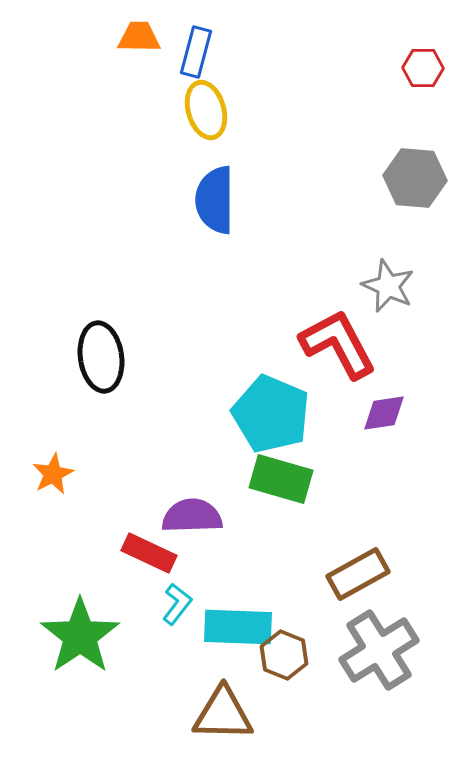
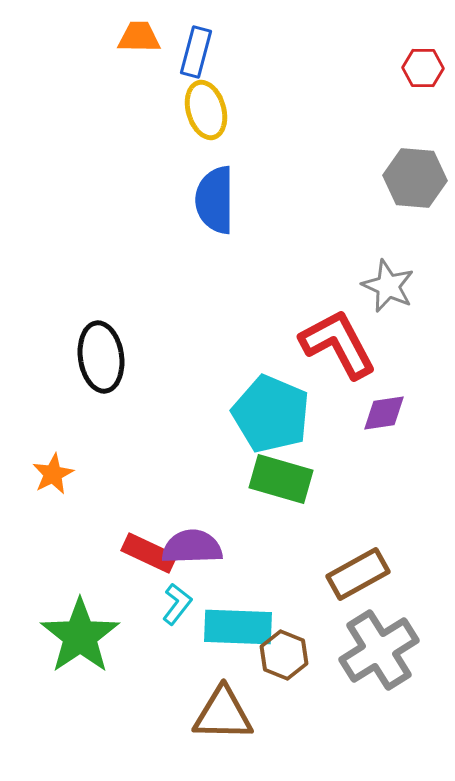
purple semicircle: moved 31 px down
